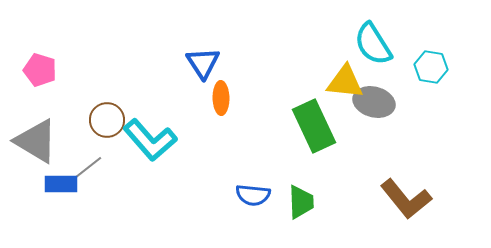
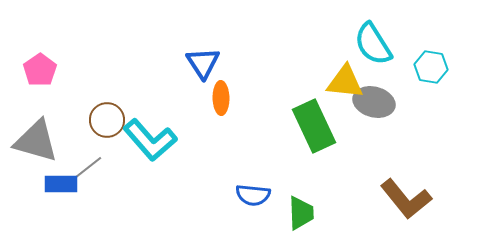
pink pentagon: rotated 20 degrees clockwise
gray triangle: rotated 15 degrees counterclockwise
green trapezoid: moved 11 px down
